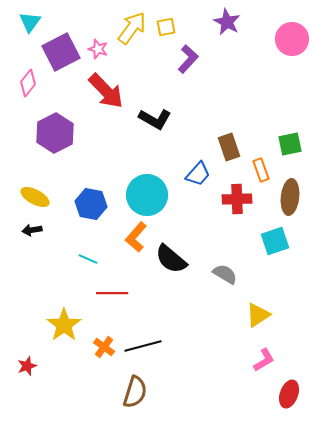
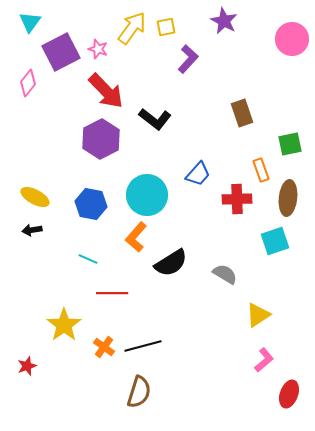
purple star: moved 3 px left, 1 px up
black L-shape: rotated 8 degrees clockwise
purple hexagon: moved 46 px right, 6 px down
brown rectangle: moved 13 px right, 34 px up
brown ellipse: moved 2 px left, 1 px down
black semicircle: moved 4 px down; rotated 72 degrees counterclockwise
pink L-shape: rotated 10 degrees counterclockwise
brown semicircle: moved 4 px right
